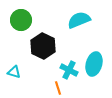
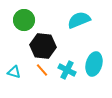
green circle: moved 3 px right
black hexagon: rotated 20 degrees counterclockwise
cyan cross: moved 2 px left
orange line: moved 16 px left, 18 px up; rotated 24 degrees counterclockwise
